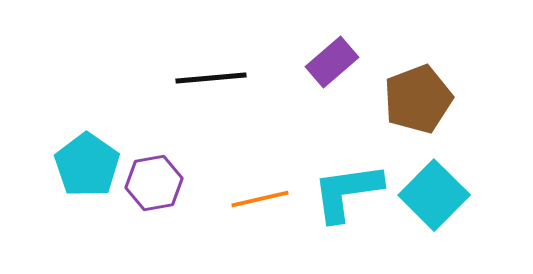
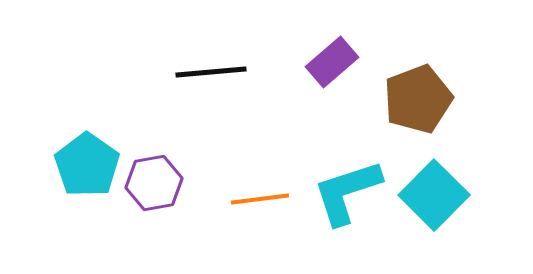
black line: moved 6 px up
cyan L-shape: rotated 10 degrees counterclockwise
orange line: rotated 6 degrees clockwise
